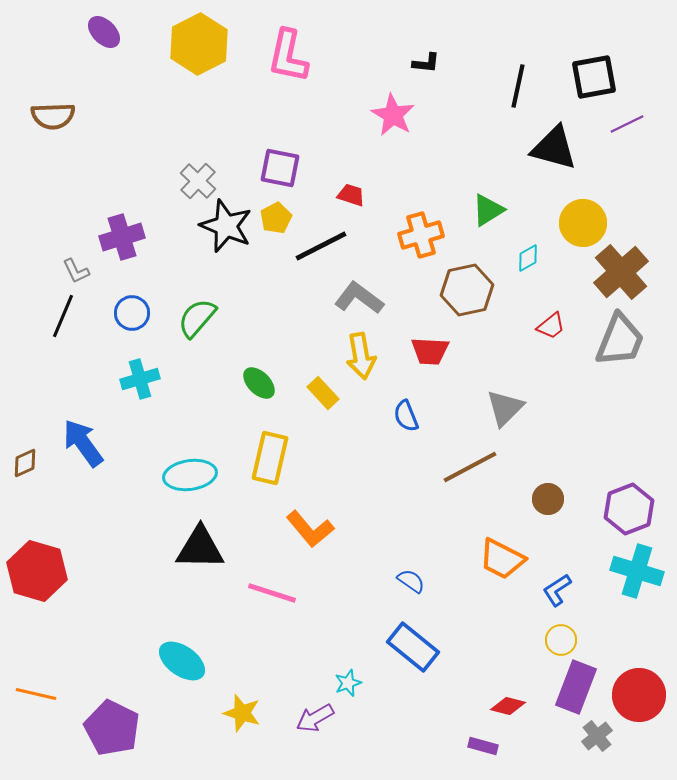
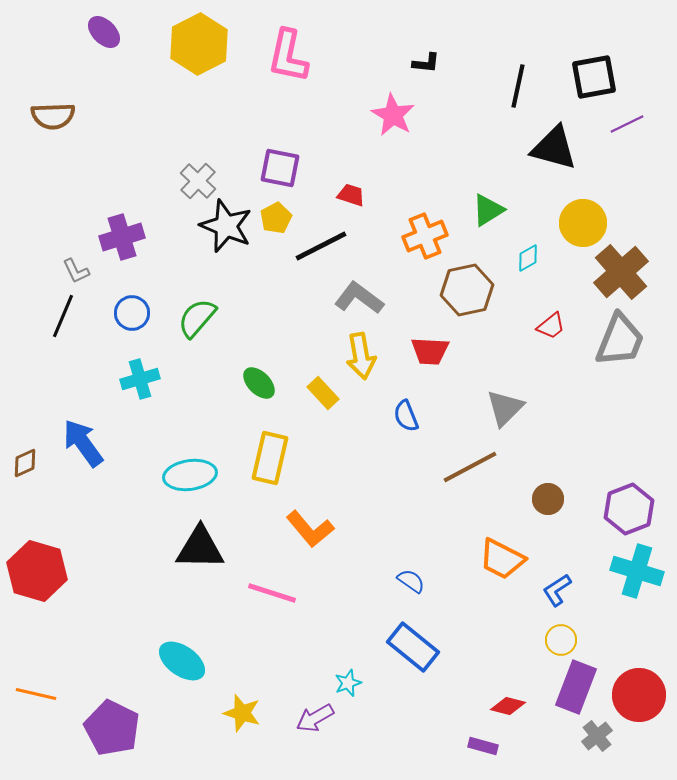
orange cross at (421, 235): moved 4 px right, 1 px down; rotated 6 degrees counterclockwise
